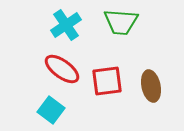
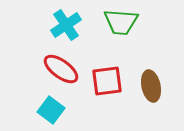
red ellipse: moved 1 px left
